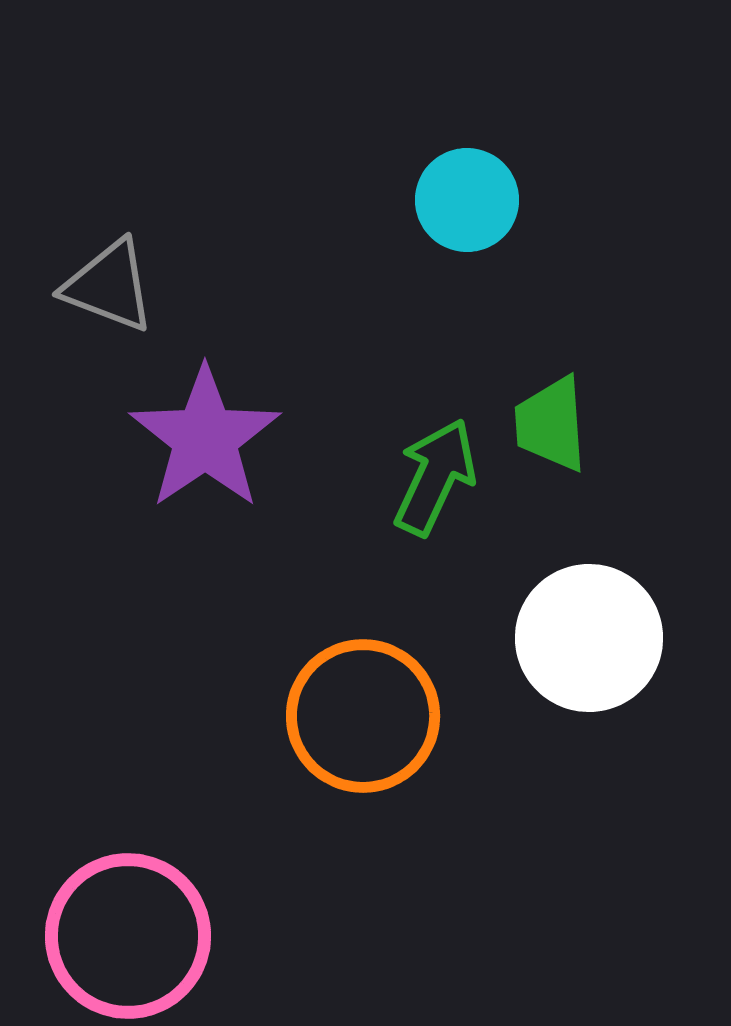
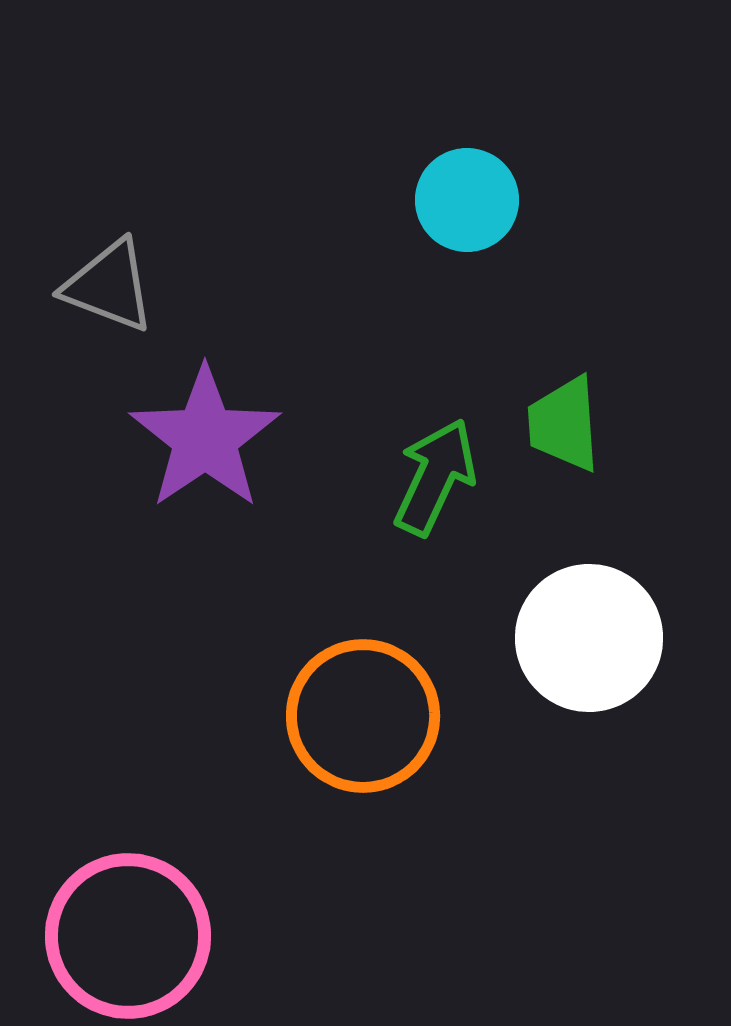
green trapezoid: moved 13 px right
